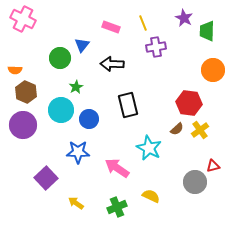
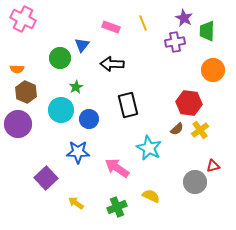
purple cross: moved 19 px right, 5 px up
orange semicircle: moved 2 px right, 1 px up
purple circle: moved 5 px left, 1 px up
